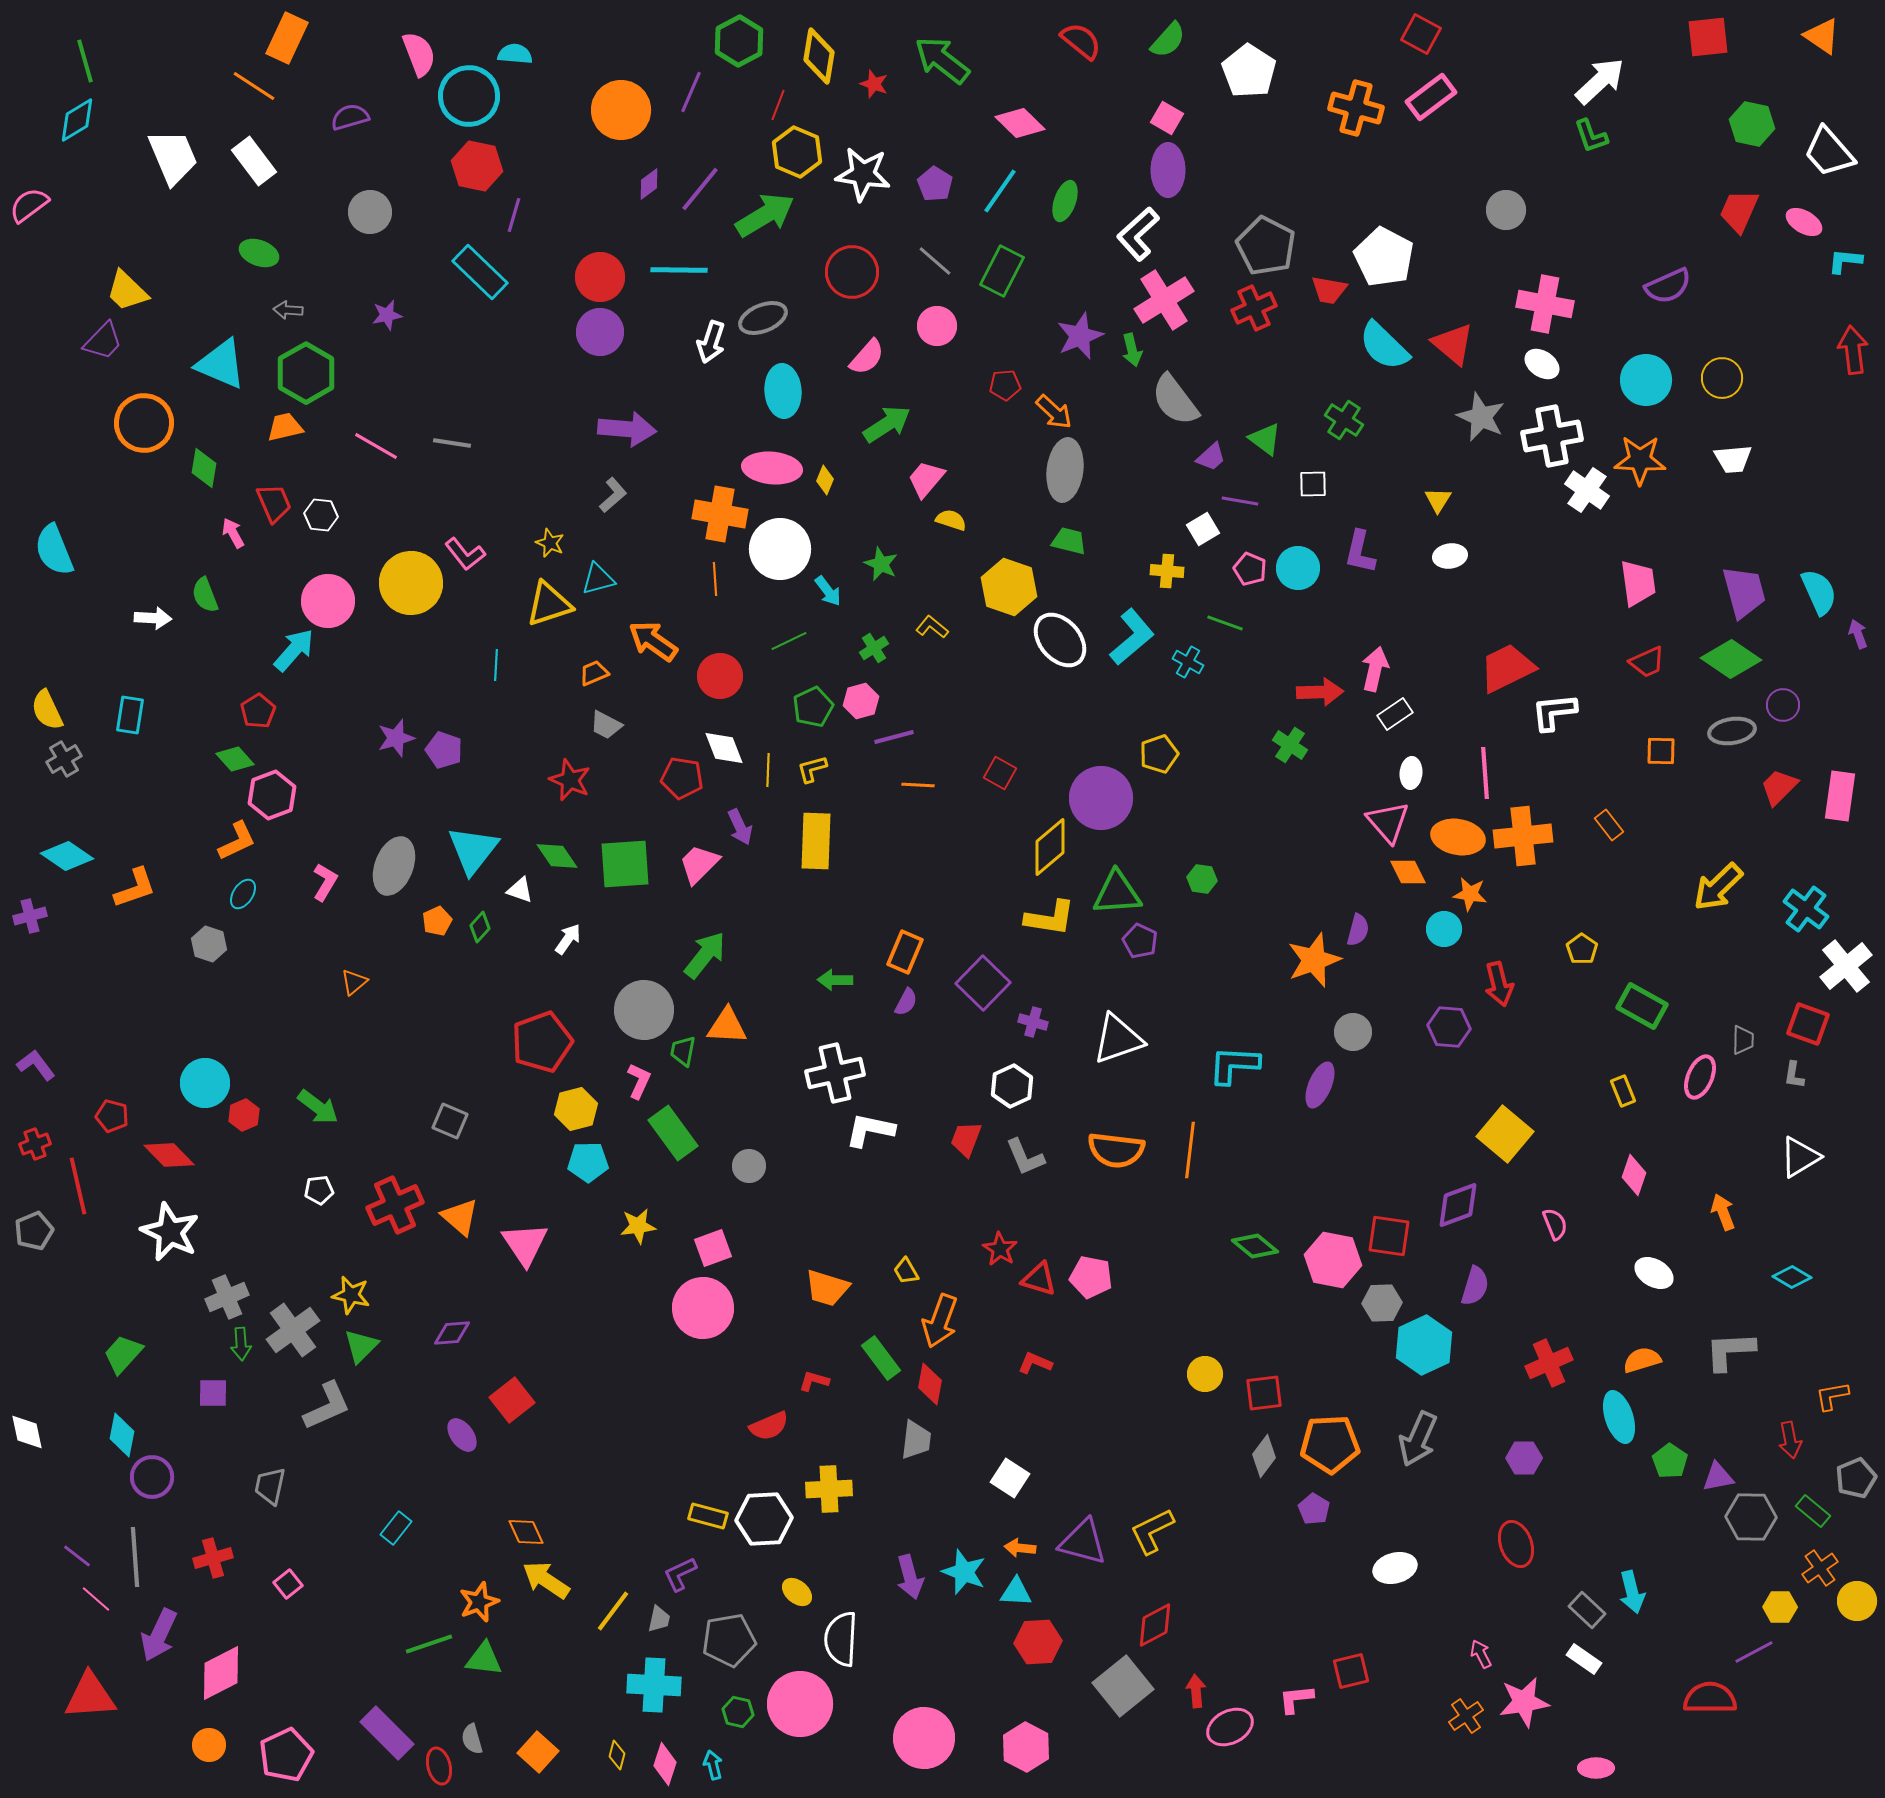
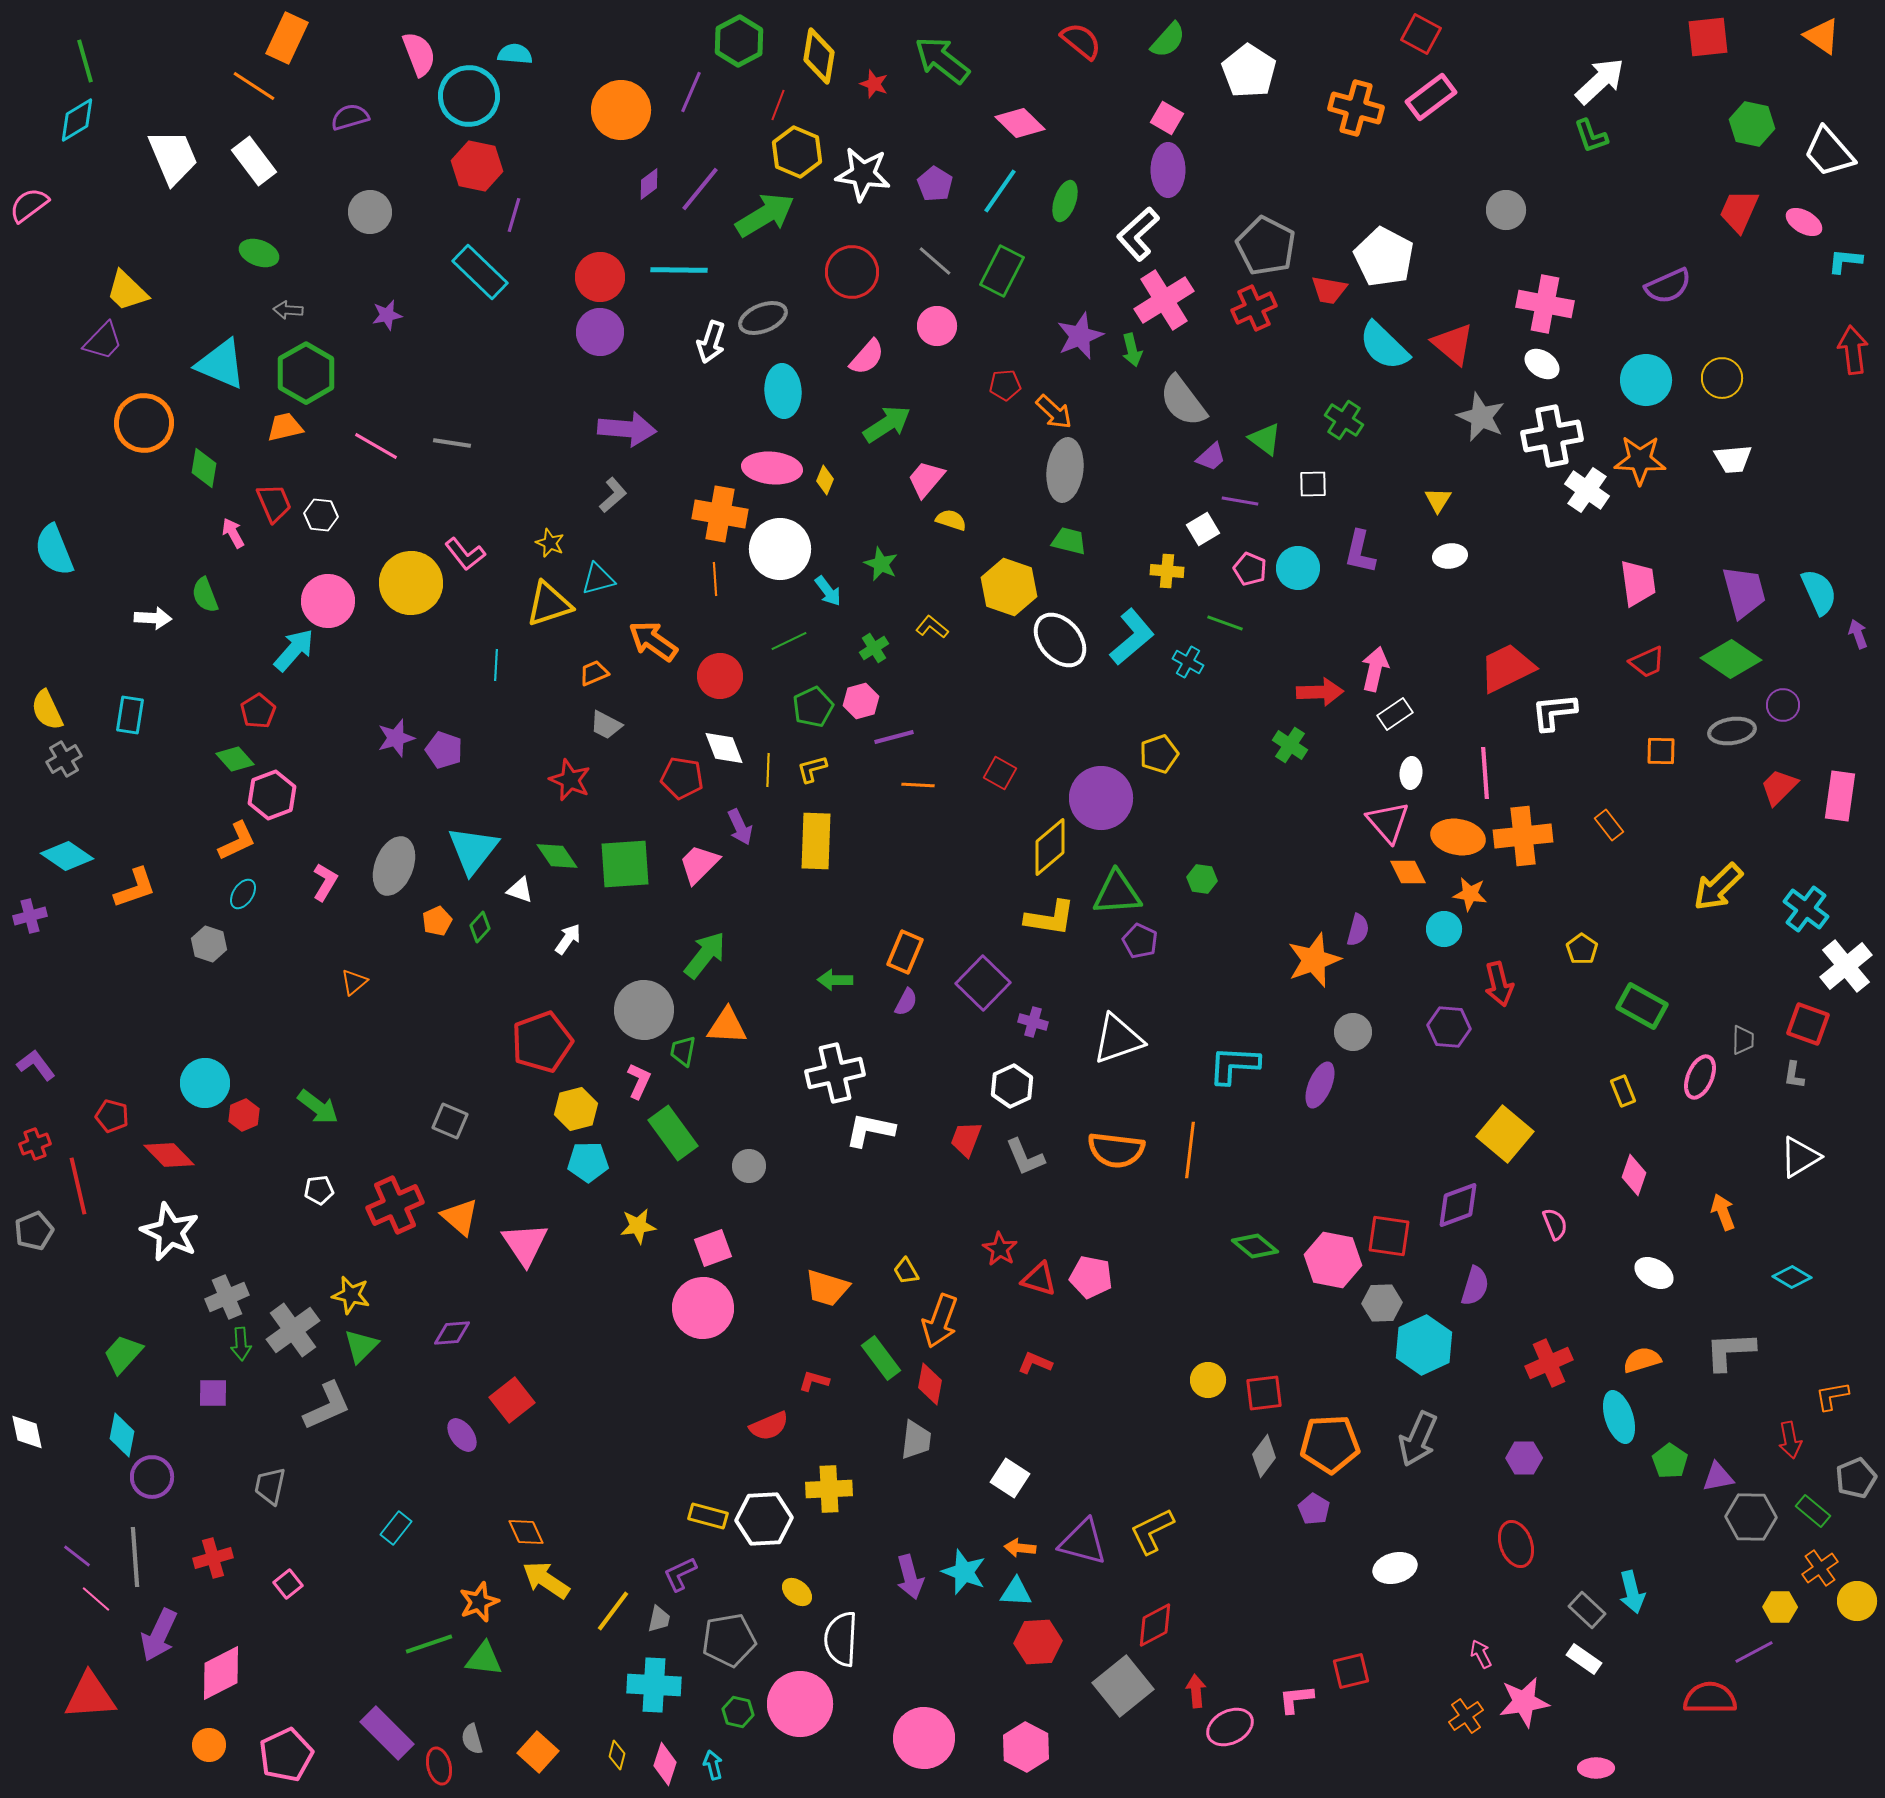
gray semicircle at (1175, 400): moved 8 px right, 1 px down
yellow circle at (1205, 1374): moved 3 px right, 6 px down
